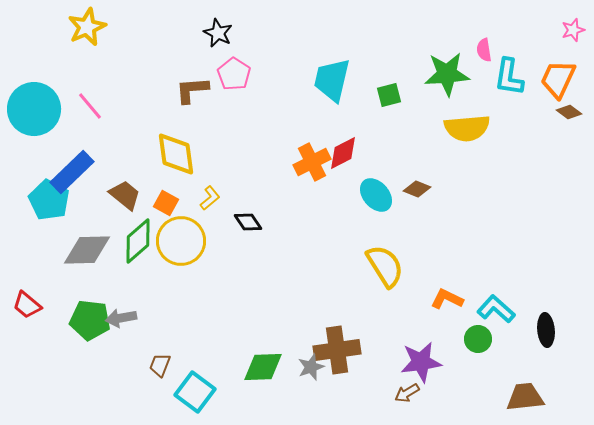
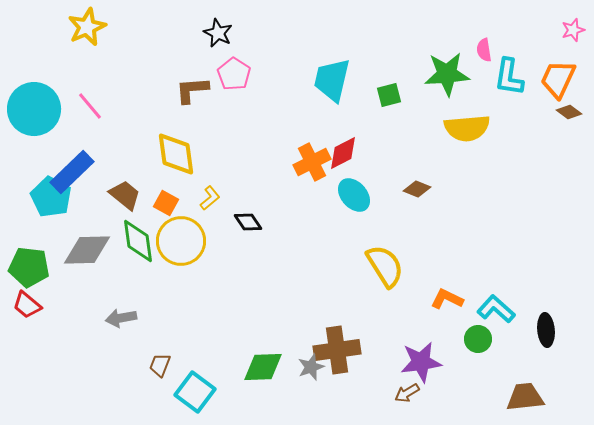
cyan ellipse at (376, 195): moved 22 px left
cyan pentagon at (49, 200): moved 2 px right, 3 px up
green diamond at (138, 241): rotated 57 degrees counterclockwise
green pentagon at (90, 320): moved 61 px left, 53 px up
